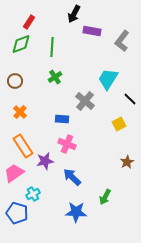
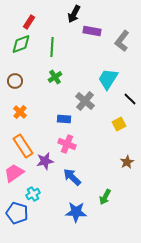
blue rectangle: moved 2 px right
